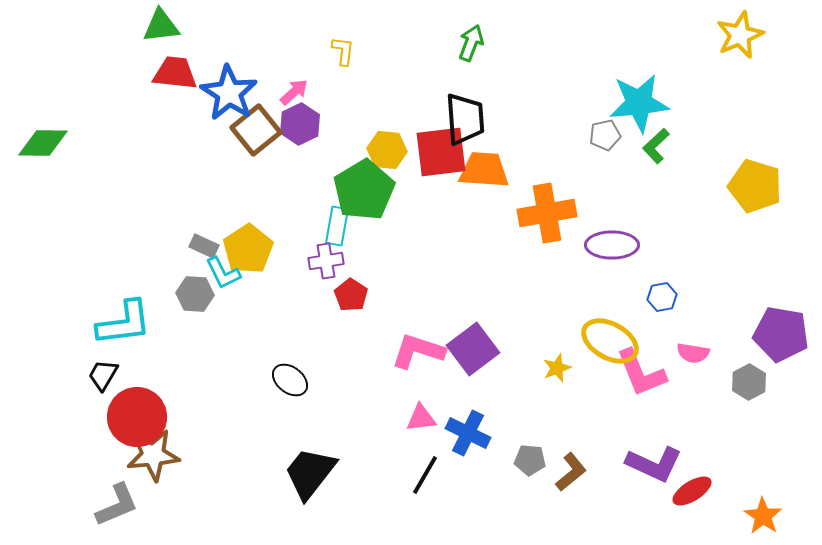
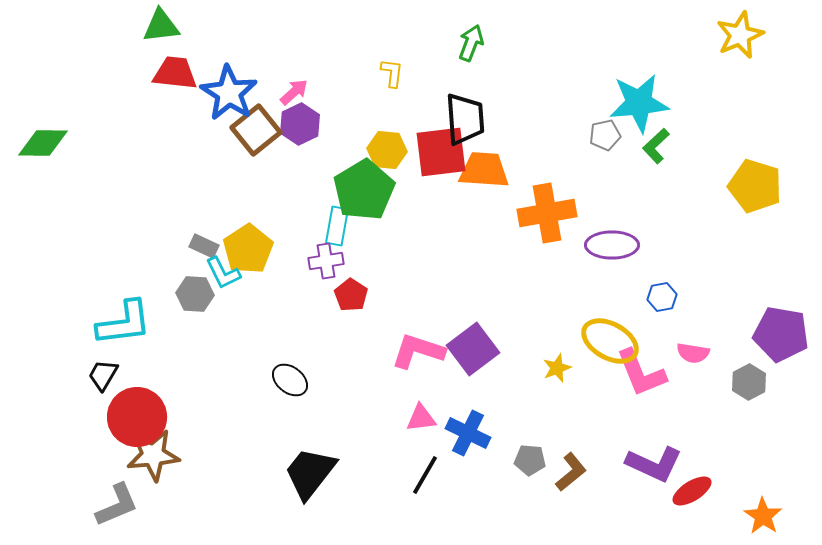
yellow L-shape at (343, 51): moved 49 px right, 22 px down
